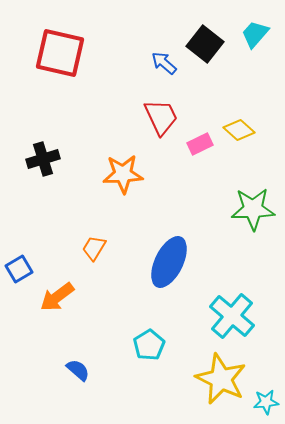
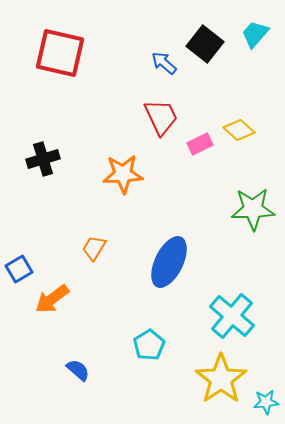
orange arrow: moved 5 px left, 2 px down
yellow star: rotated 12 degrees clockwise
